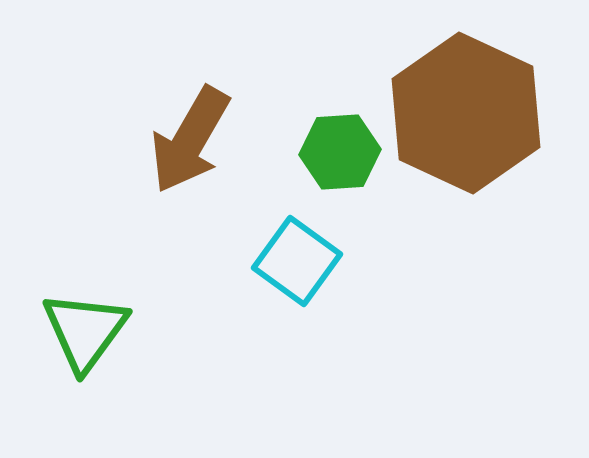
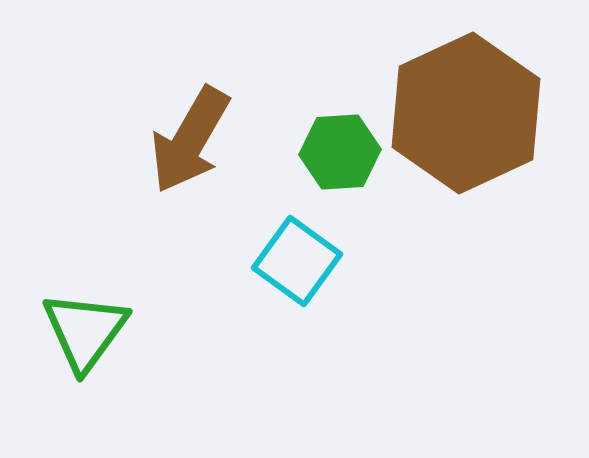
brown hexagon: rotated 10 degrees clockwise
